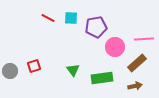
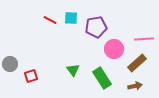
red line: moved 2 px right, 2 px down
pink circle: moved 1 px left, 2 px down
red square: moved 3 px left, 10 px down
gray circle: moved 7 px up
green rectangle: rotated 65 degrees clockwise
